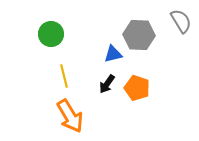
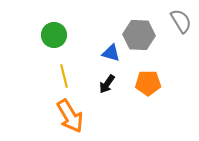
green circle: moved 3 px right, 1 px down
blue triangle: moved 2 px left, 1 px up; rotated 30 degrees clockwise
orange pentagon: moved 11 px right, 5 px up; rotated 20 degrees counterclockwise
